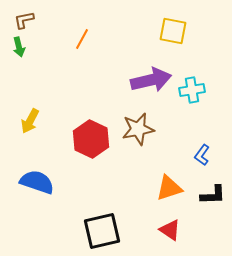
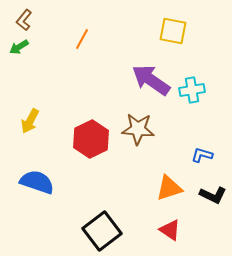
brown L-shape: rotated 40 degrees counterclockwise
green arrow: rotated 72 degrees clockwise
purple arrow: rotated 132 degrees counterclockwise
brown star: rotated 16 degrees clockwise
red hexagon: rotated 9 degrees clockwise
blue L-shape: rotated 70 degrees clockwise
black L-shape: rotated 28 degrees clockwise
black square: rotated 24 degrees counterclockwise
